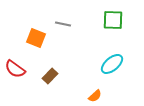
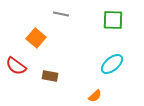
gray line: moved 2 px left, 10 px up
orange square: rotated 18 degrees clockwise
red semicircle: moved 1 px right, 3 px up
brown rectangle: rotated 56 degrees clockwise
